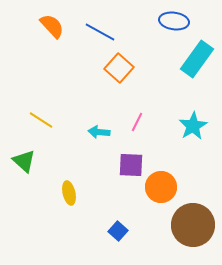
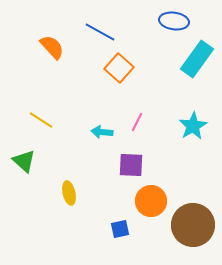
orange semicircle: moved 21 px down
cyan arrow: moved 3 px right
orange circle: moved 10 px left, 14 px down
blue square: moved 2 px right, 2 px up; rotated 36 degrees clockwise
